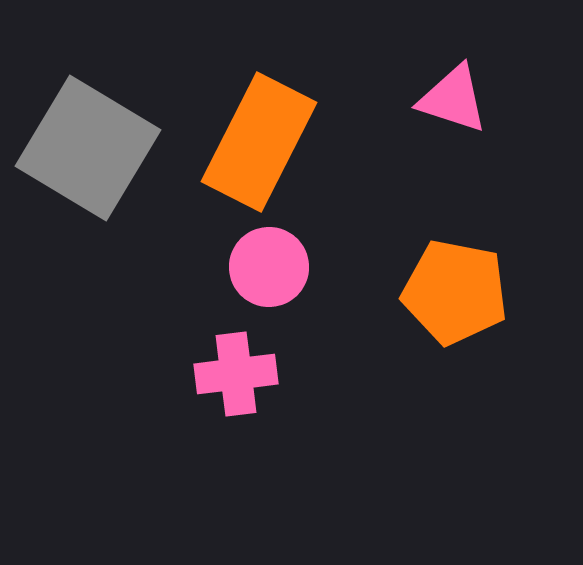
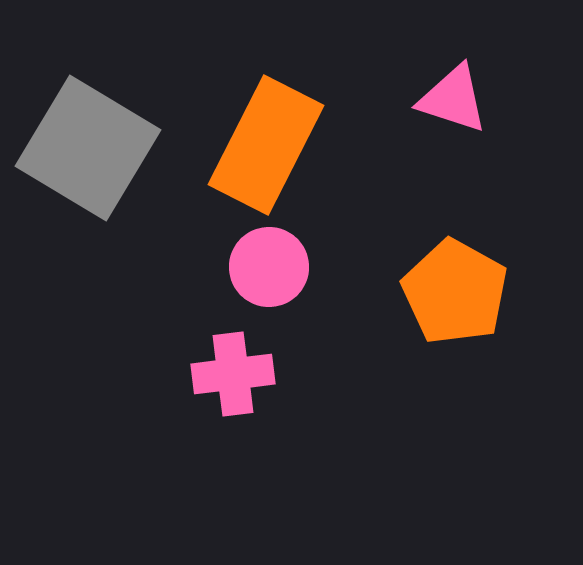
orange rectangle: moved 7 px right, 3 px down
orange pentagon: rotated 18 degrees clockwise
pink cross: moved 3 px left
